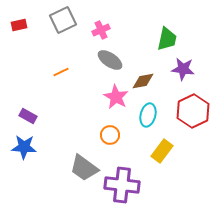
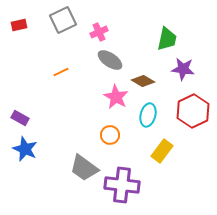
pink cross: moved 2 px left, 2 px down
brown diamond: rotated 40 degrees clockwise
purple rectangle: moved 8 px left, 2 px down
blue star: moved 1 px right, 2 px down; rotated 20 degrees clockwise
